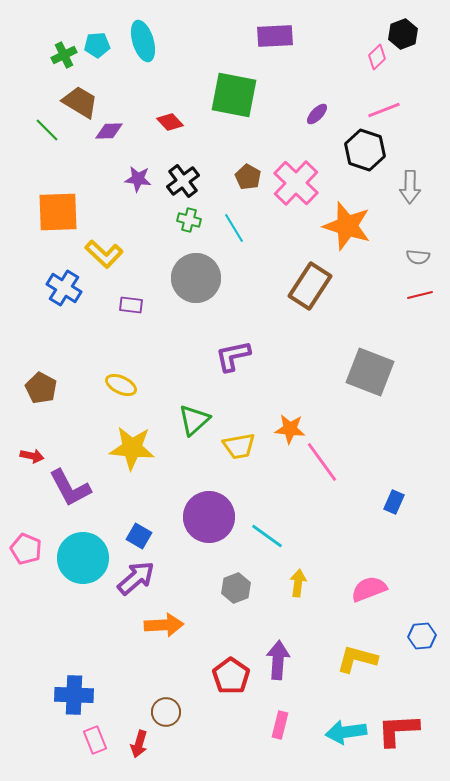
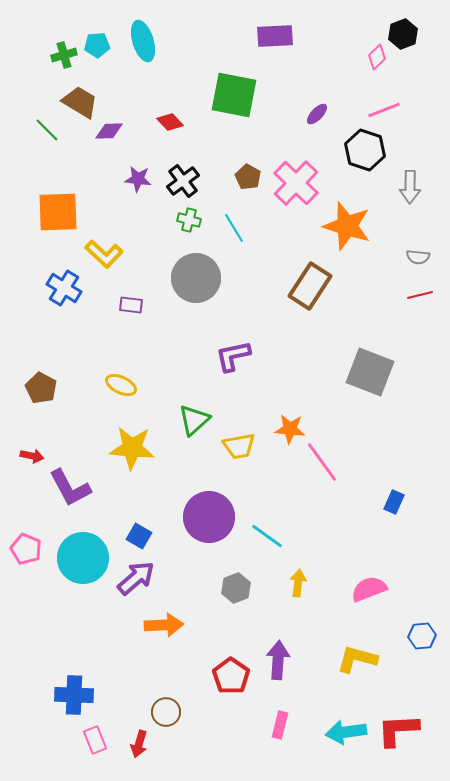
green cross at (64, 55): rotated 10 degrees clockwise
